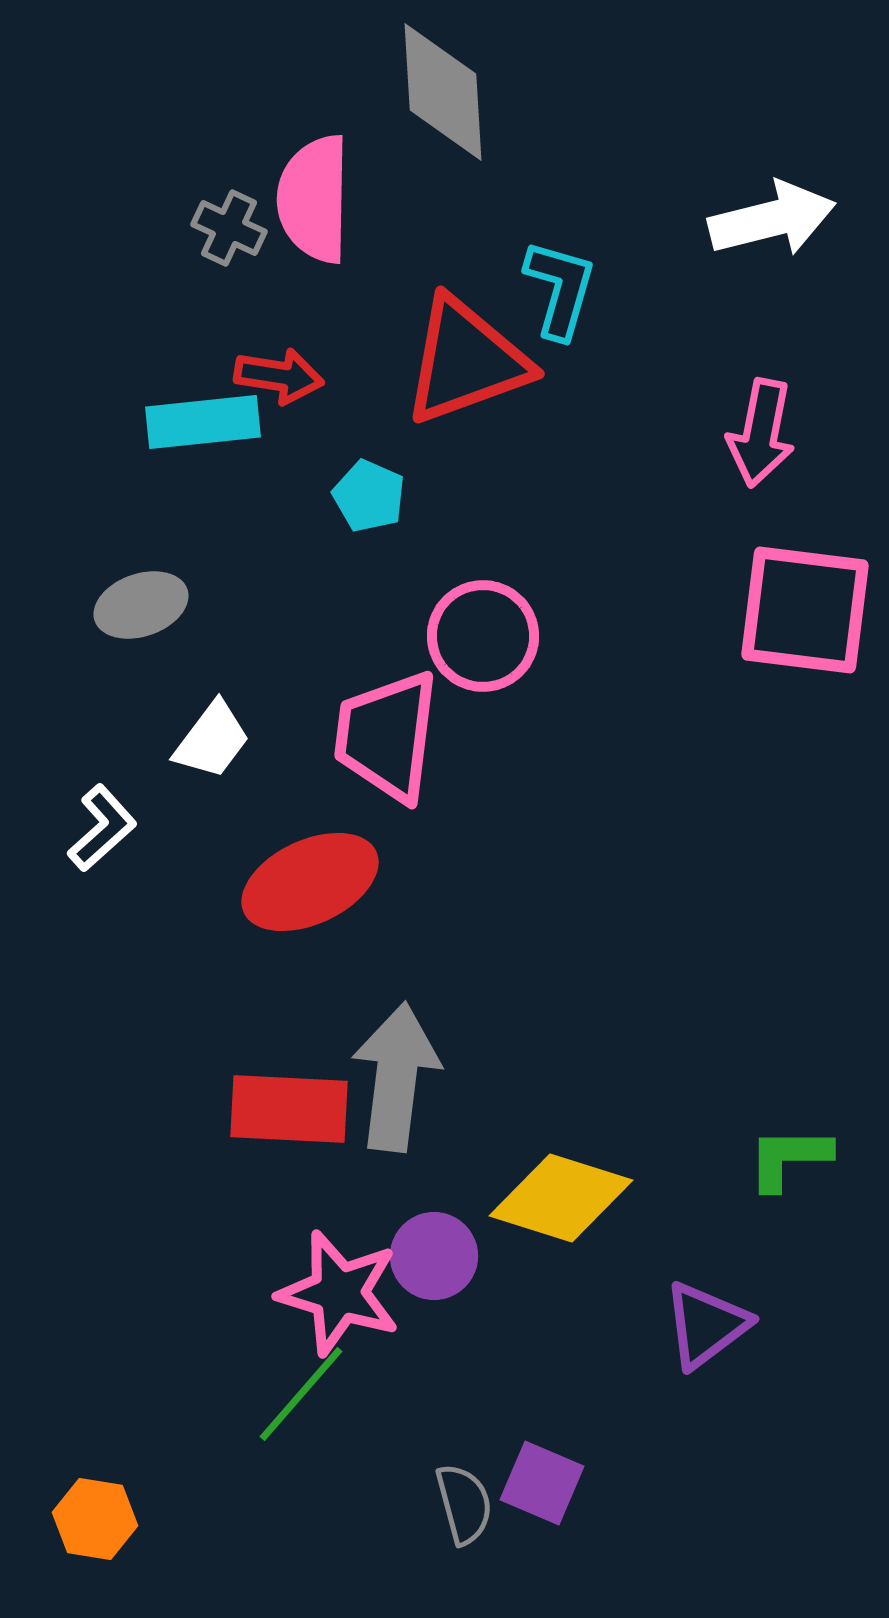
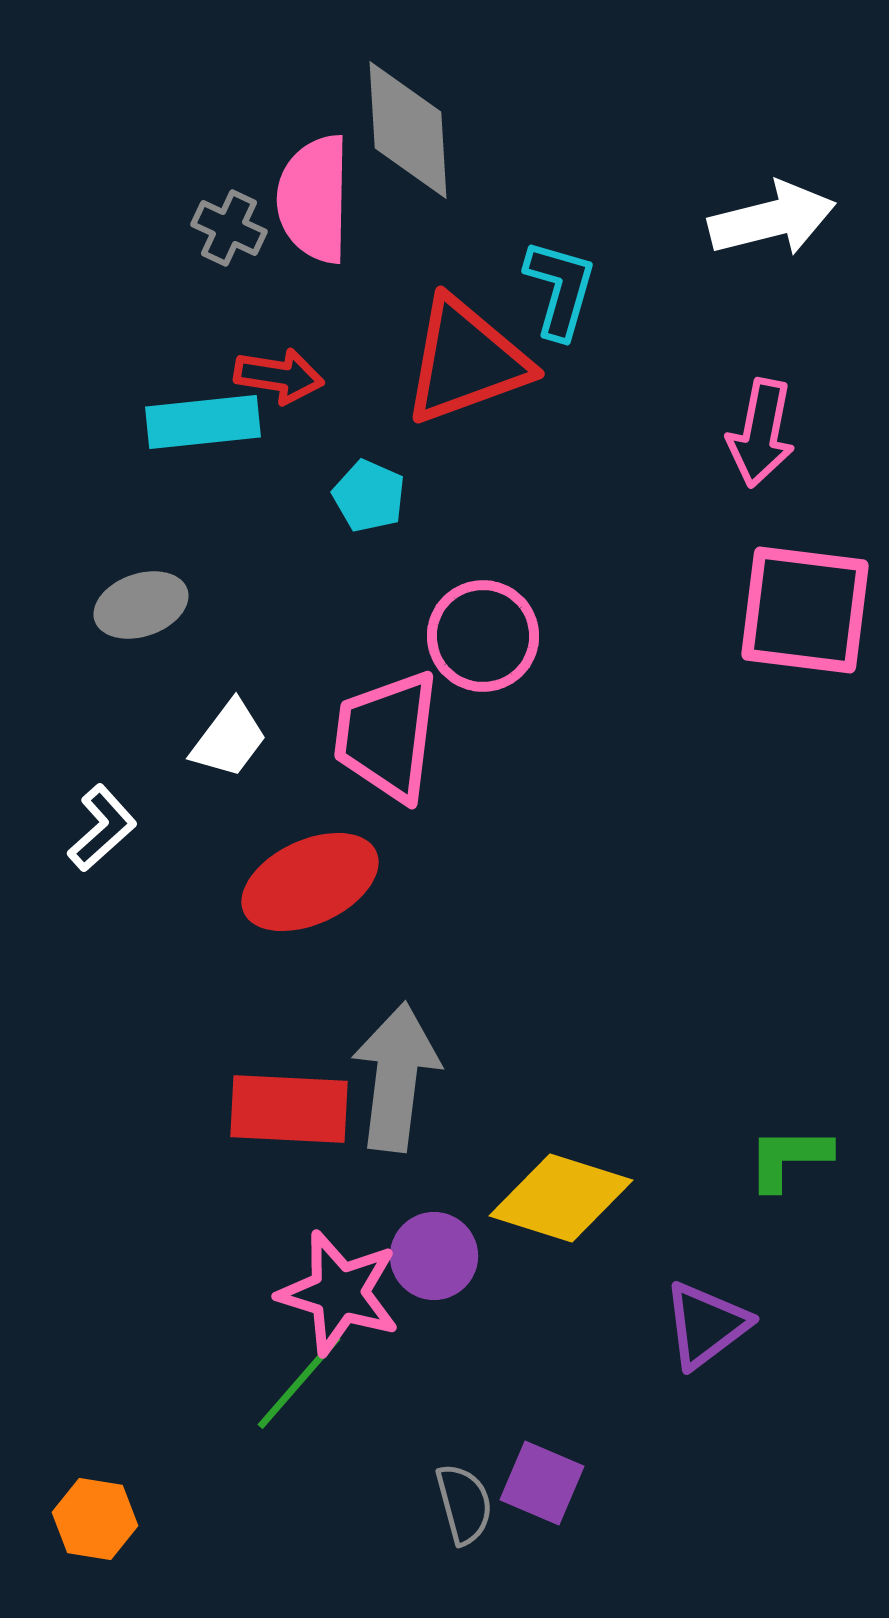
gray diamond: moved 35 px left, 38 px down
white trapezoid: moved 17 px right, 1 px up
green line: moved 2 px left, 12 px up
